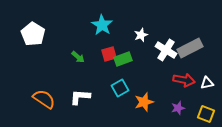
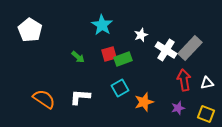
white pentagon: moved 3 px left, 4 px up
gray rectangle: rotated 20 degrees counterclockwise
red arrow: rotated 110 degrees counterclockwise
